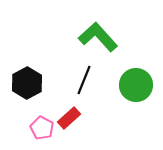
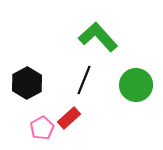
pink pentagon: rotated 15 degrees clockwise
